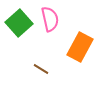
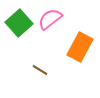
pink semicircle: rotated 115 degrees counterclockwise
brown line: moved 1 px left, 1 px down
